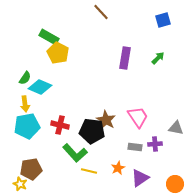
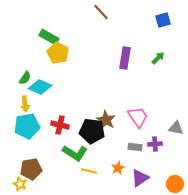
green L-shape: rotated 15 degrees counterclockwise
